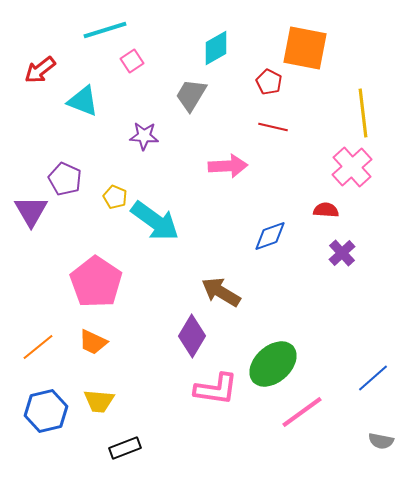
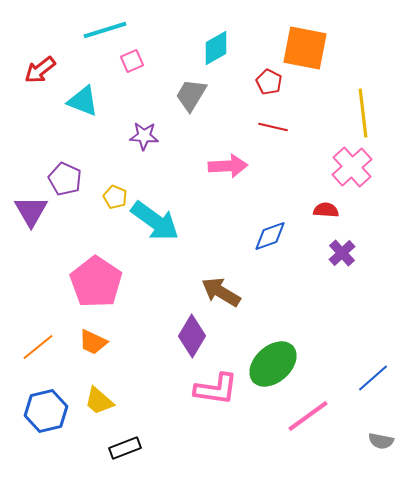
pink square: rotated 10 degrees clockwise
yellow trapezoid: rotated 36 degrees clockwise
pink line: moved 6 px right, 4 px down
